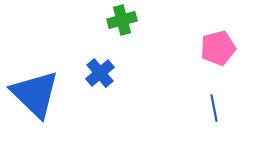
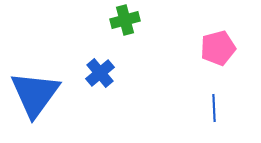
green cross: moved 3 px right
blue triangle: rotated 22 degrees clockwise
blue line: rotated 8 degrees clockwise
